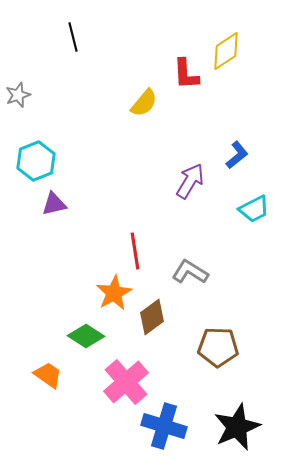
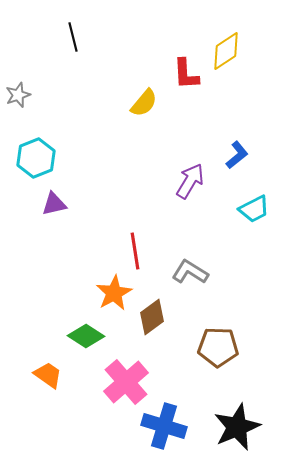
cyan hexagon: moved 3 px up
